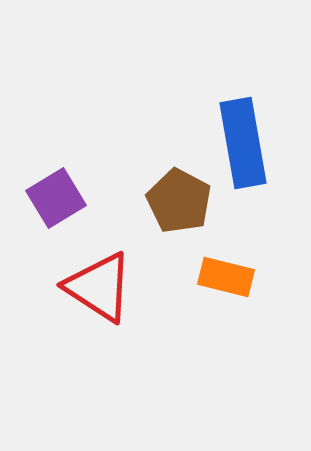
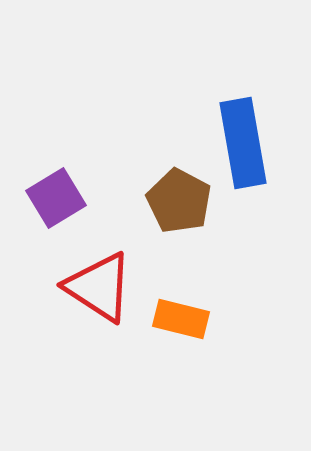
orange rectangle: moved 45 px left, 42 px down
